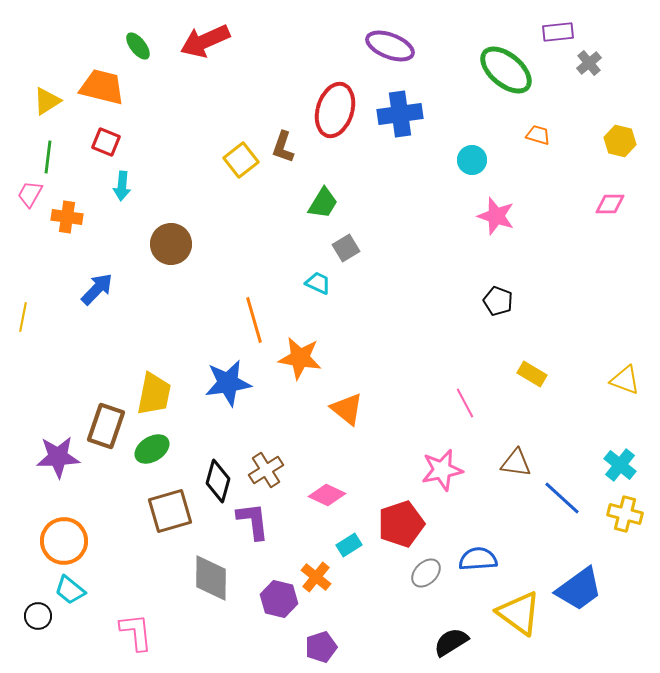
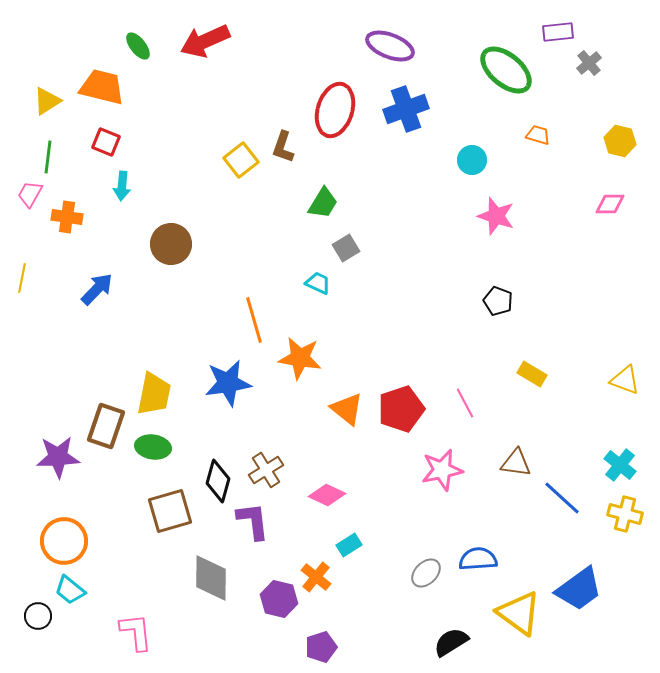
blue cross at (400, 114): moved 6 px right, 5 px up; rotated 12 degrees counterclockwise
yellow line at (23, 317): moved 1 px left, 39 px up
green ellipse at (152, 449): moved 1 px right, 2 px up; rotated 40 degrees clockwise
red pentagon at (401, 524): moved 115 px up
